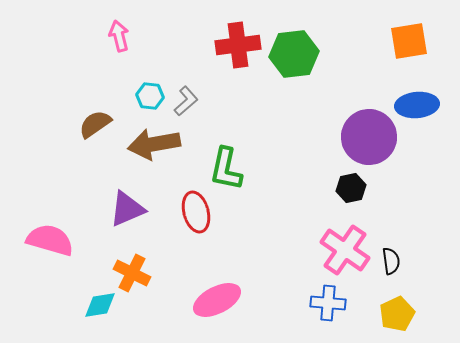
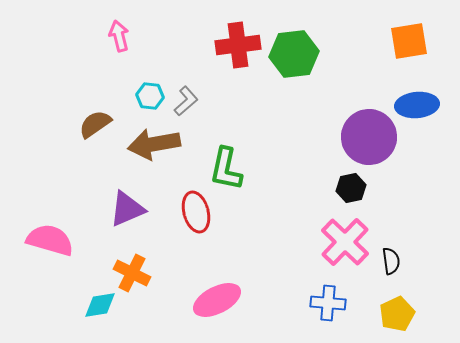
pink cross: moved 8 px up; rotated 9 degrees clockwise
